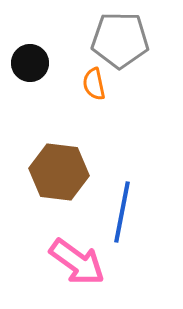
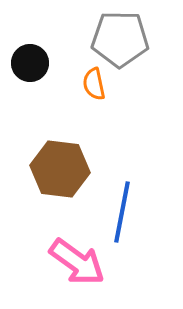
gray pentagon: moved 1 px up
brown hexagon: moved 1 px right, 3 px up
